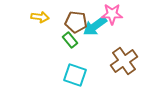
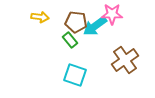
brown cross: moved 1 px right, 1 px up
